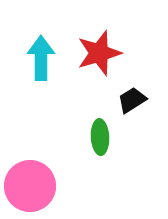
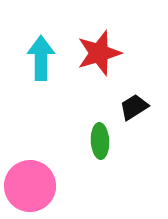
black trapezoid: moved 2 px right, 7 px down
green ellipse: moved 4 px down
